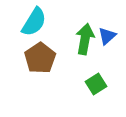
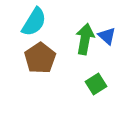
blue triangle: rotated 36 degrees counterclockwise
